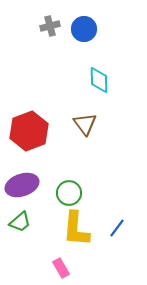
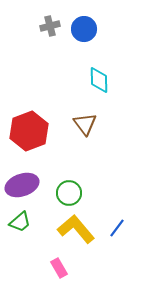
yellow L-shape: rotated 135 degrees clockwise
pink rectangle: moved 2 px left
